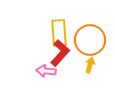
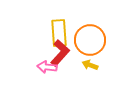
yellow arrow: rotated 84 degrees counterclockwise
pink arrow: moved 1 px right, 4 px up
